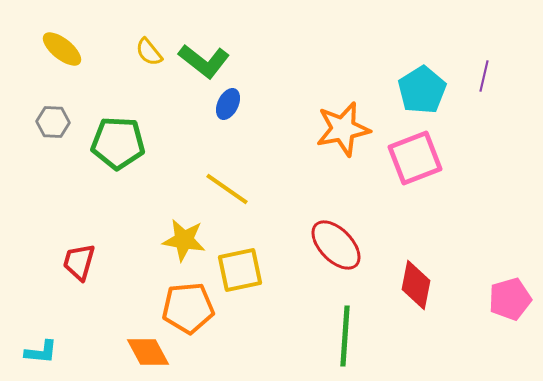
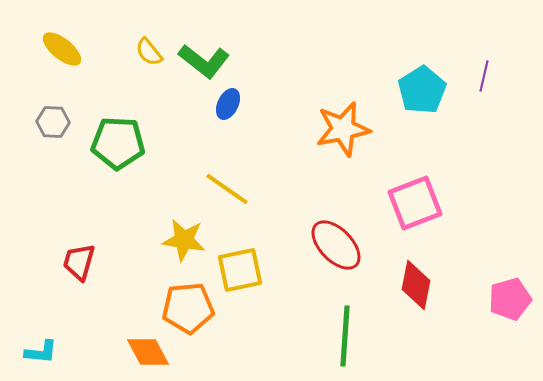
pink square: moved 45 px down
